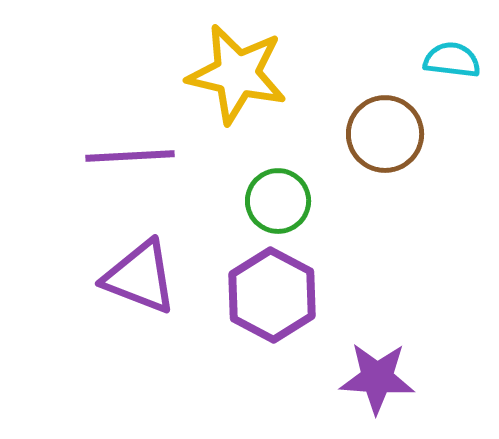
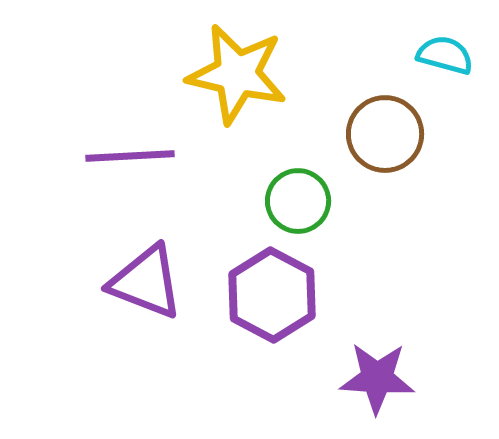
cyan semicircle: moved 7 px left, 5 px up; rotated 8 degrees clockwise
green circle: moved 20 px right
purple triangle: moved 6 px right, 5 px down
